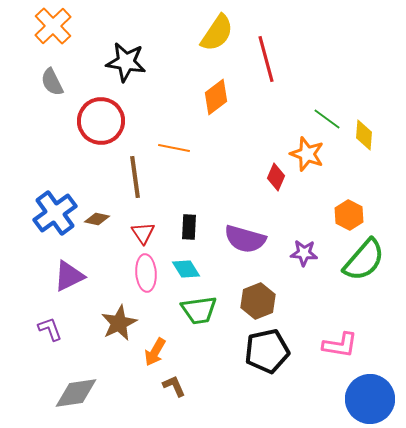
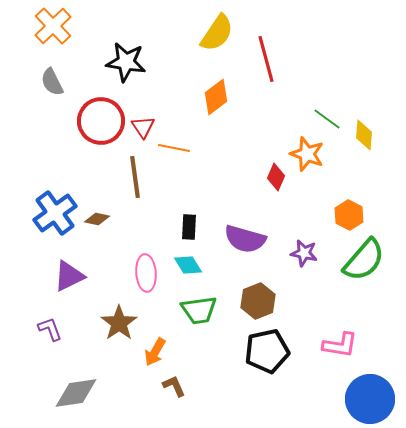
red triangle: moved 106 px up
purple star: rotated 8 degrees clockwise
cyan diamond: moved 2 px right, 4 px up
brown star: rotated 9 degrees counterclockwise
